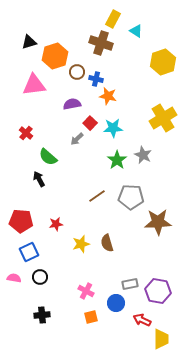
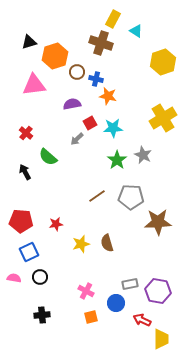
red square: rotated 16 degrees clockwise
black arrow: moved 14 px left, 7 px up
